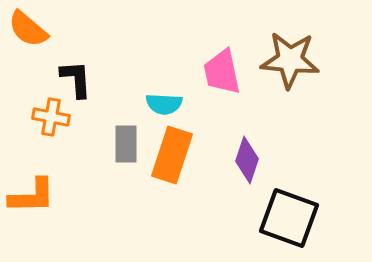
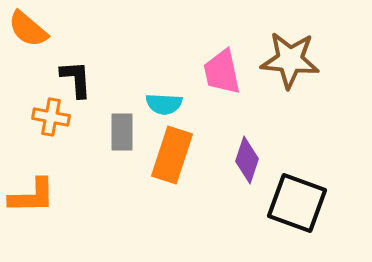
gray rectangle: moved 4 px left, 12 px up
black square: moved 8 px right, 15 px up
